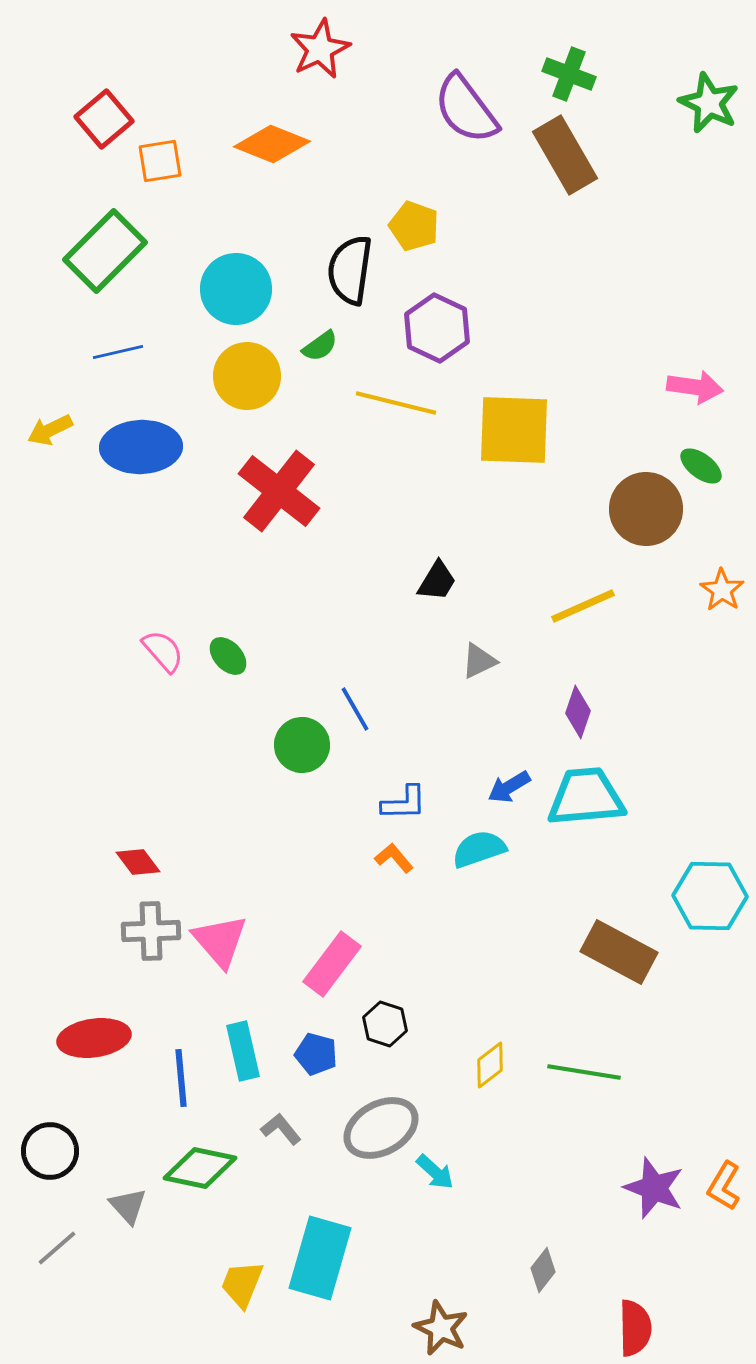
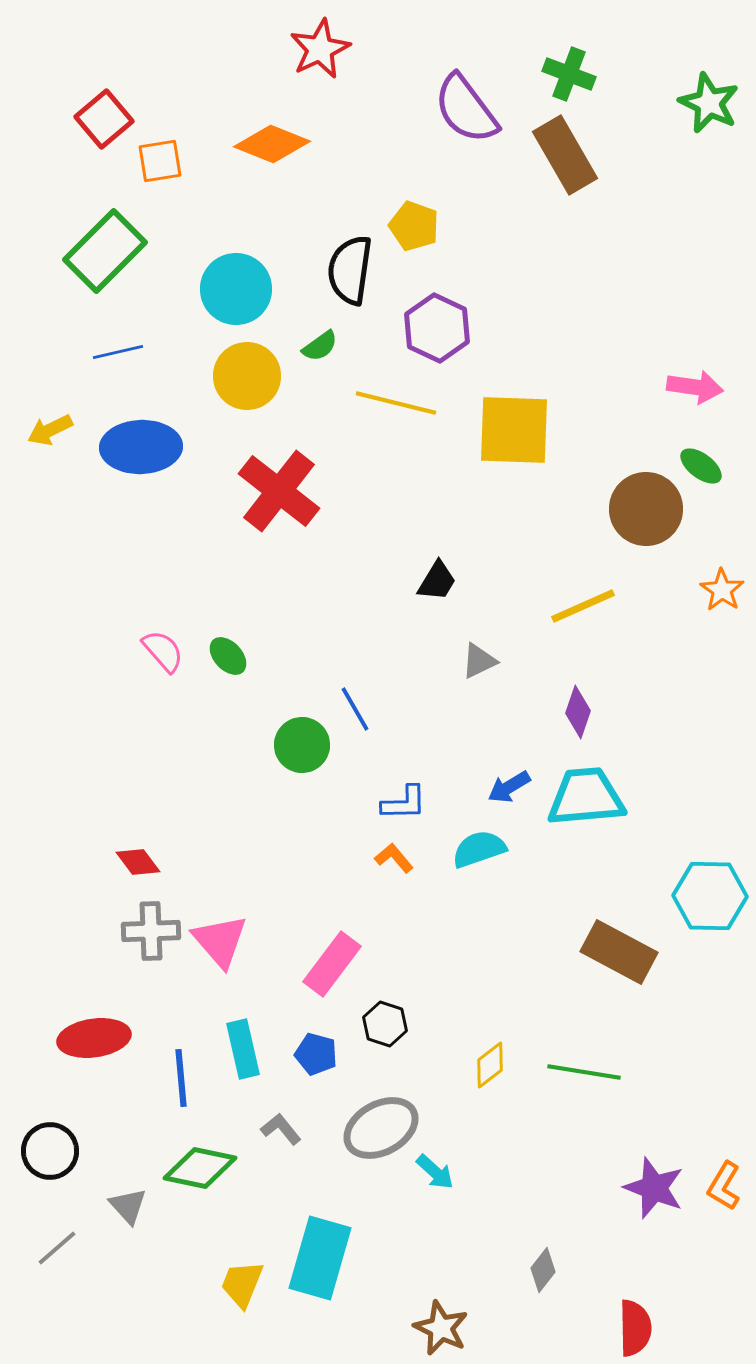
cyan rectangle at (243, 1051): moved 2 px up
